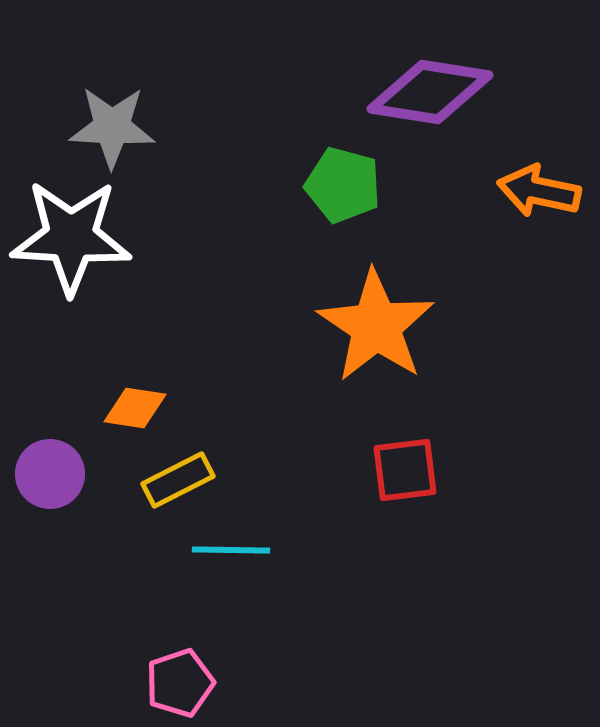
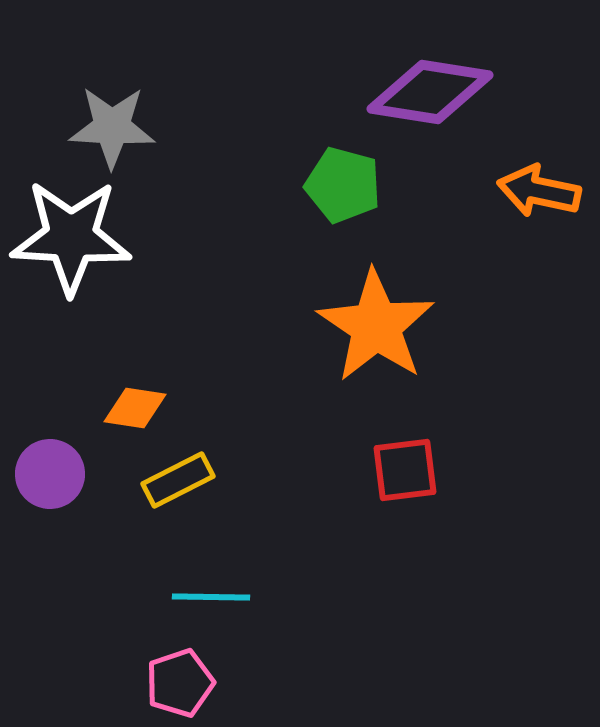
cyan line: moved 20 px left, 47 px down
